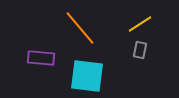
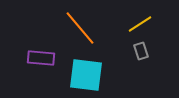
gray rectangle: moved 1 px right, 1 px down; rotated 30 degrees counterclockwise
cyan square: moved 1 px left, 1 px up
